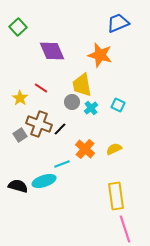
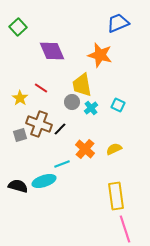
gray square: rotated 16 degrees clockwise
